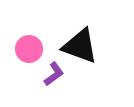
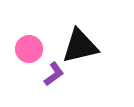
black triangle: rotated 33 degrees counterclockwise
